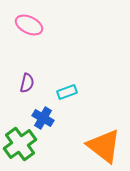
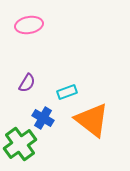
pink ellipse: rotated 36 degrees counterclockwise
purple semicircle: rotated 18 degrees clockwise
orange triangle: moved 12 px left, 26 px up
